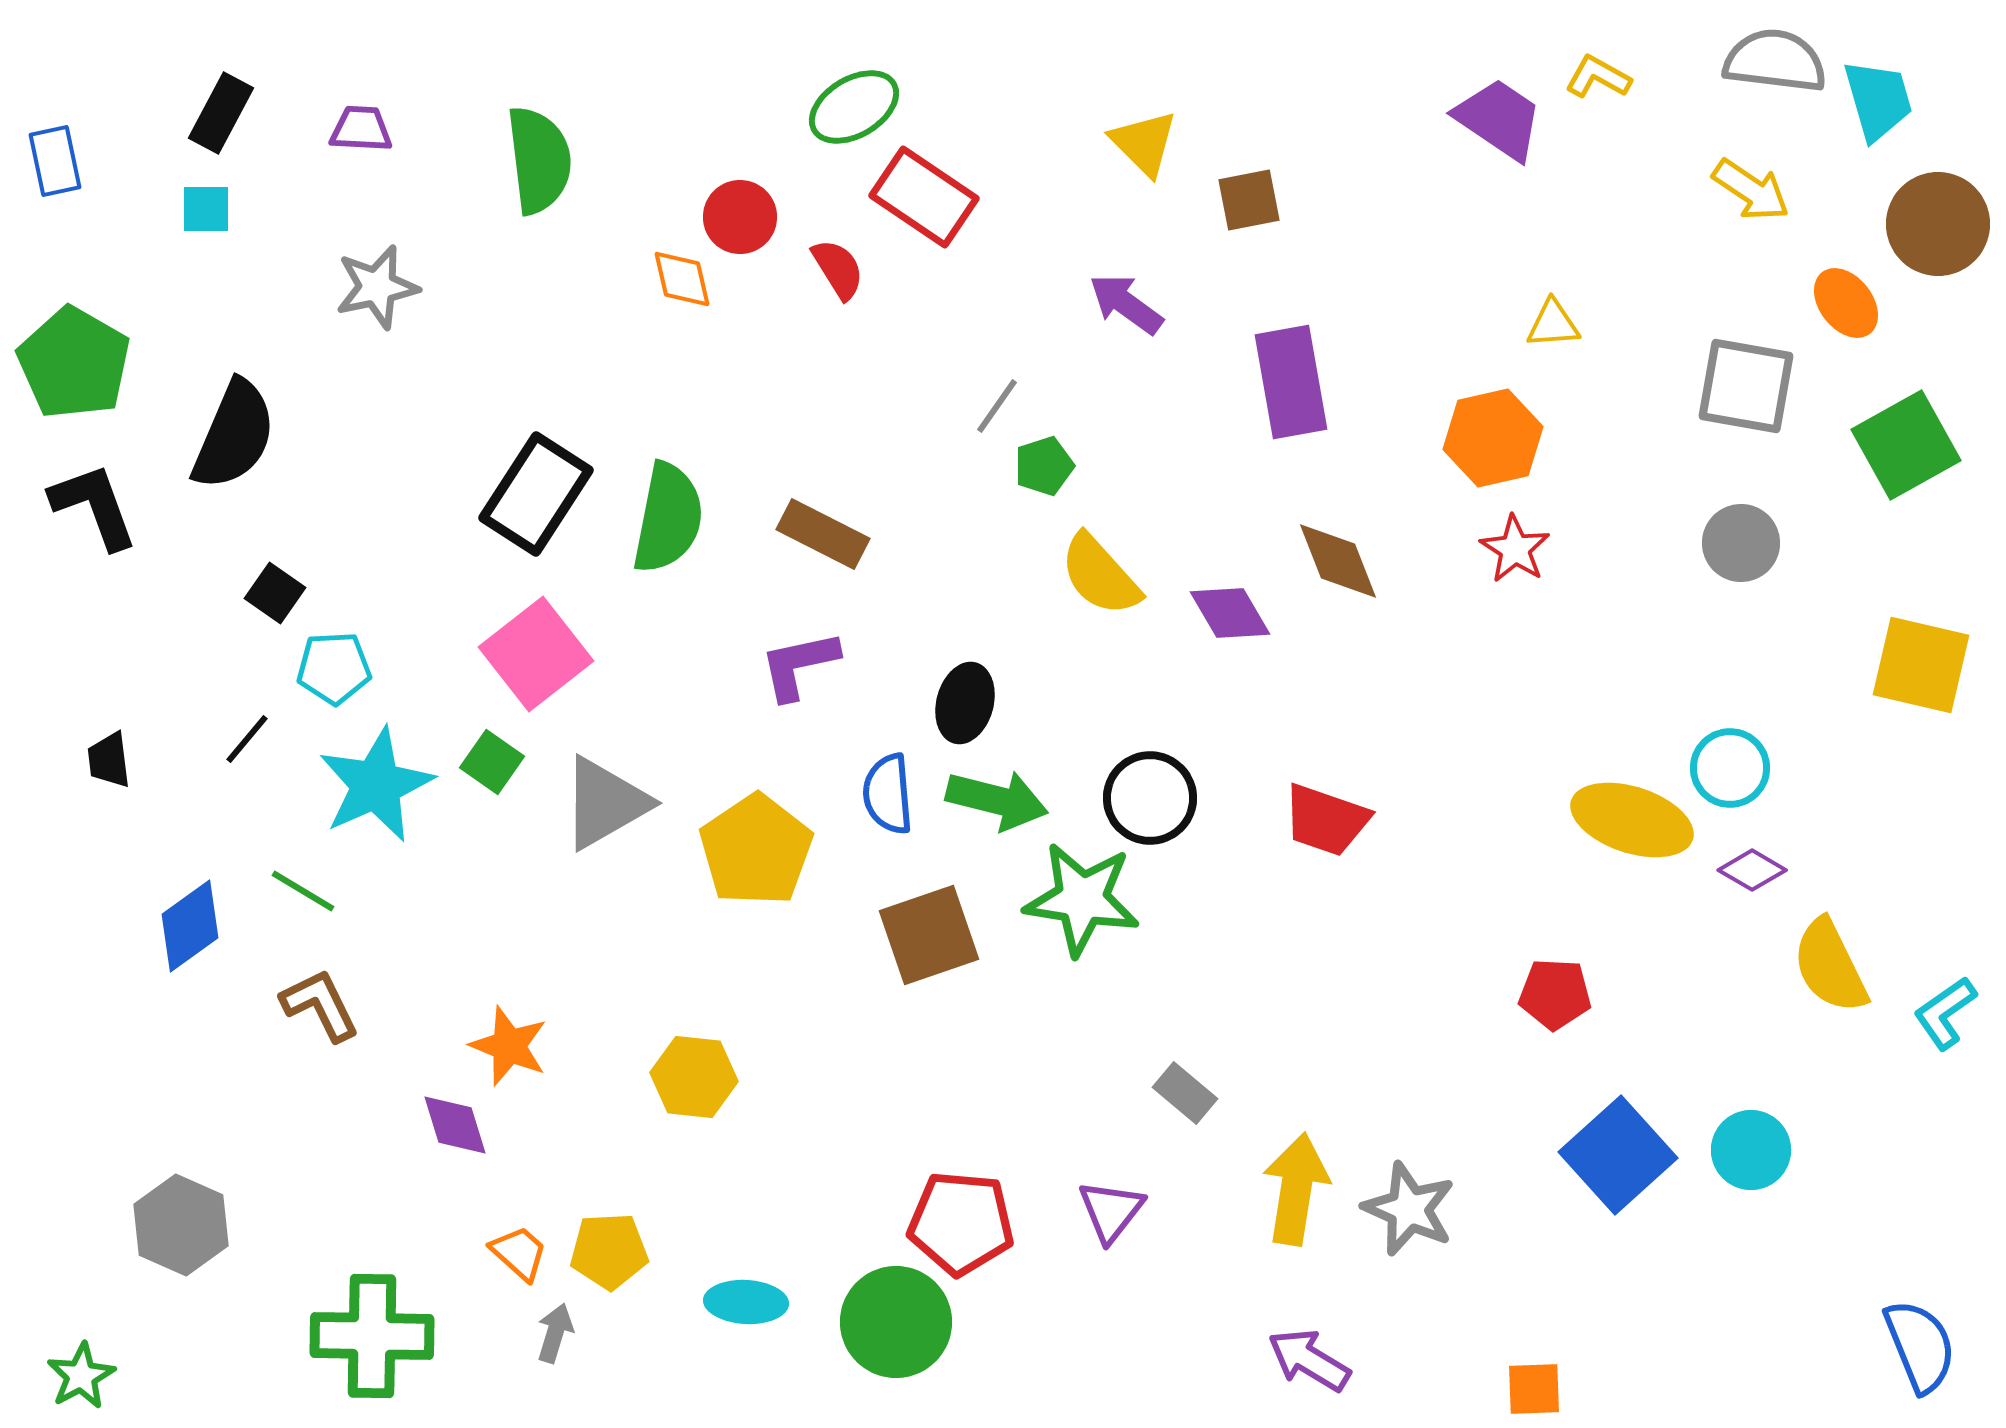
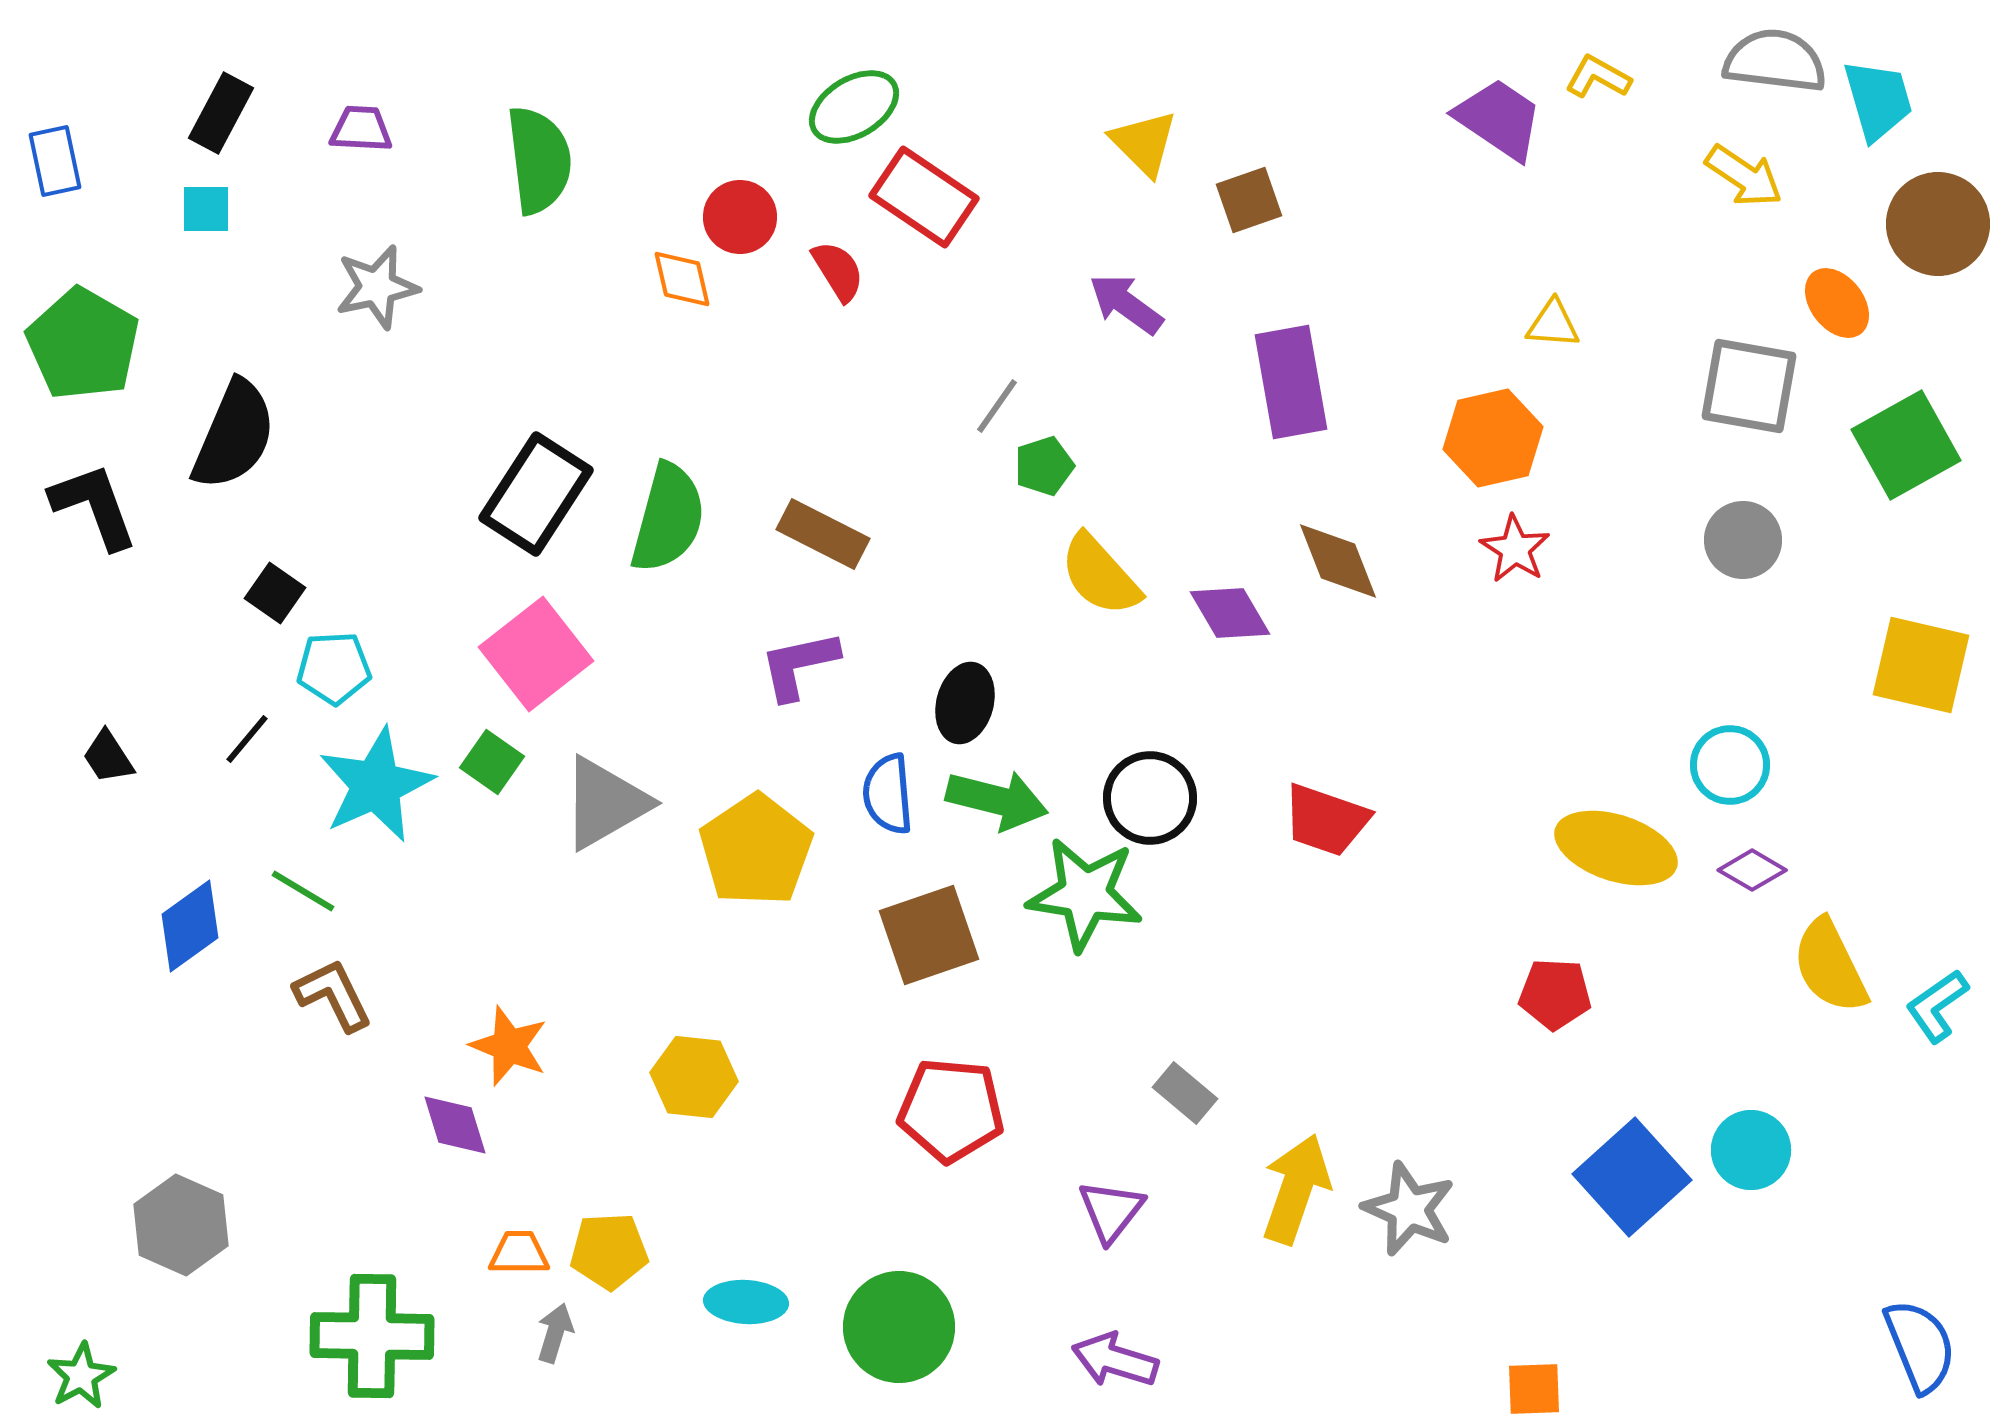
yellow arrow at (1751, 190): moved 7 px left, 14 px up
brown square at (1249, 200): rotated 8 degrees counterclockwise
red semicircle at (838, 269): moved 2 px down
orange ellipse at (1846, 303): moved 9 px left
yellow triangle at (1553, 324): rotated 8 degrees clockwise
green pentagon at (74, 363): moved 9 px right, 19 px up
gray square at (1746, 386): moved 3 px right
green semicircle at (668, 518): rotated 4 degrees clockwise
gray circle at (1741, 543): moved 2 px right, 3 px up
black trapezoid at (109, 760): moved 1 px left, 3 px up; rotated 26 degrees counterclockwise
cyan circle at (1730, 768): moved 3 px up
yellow ellipse at (1632, 820): moved 16 px left, 28 px down
green star at (1082, 899): moved 3 px right, 5 px up
brown L-shape at (320, 1005): moved 13 px right, 10 px up
cyan L-shape at (1945, 1013): moved 8 px left, 7 px up
blue square at (1618, 1155): moved 14 px right, 22 px down
yellow arrow at (1296, 1189): rotated 10 degrees clockwise
red pentagon at (961, 1223): moved 10 px left, 113 px up
orange trapezoid at (519, 1253): rotated 42 degrees counterclockwise
green circle at (896, 1322): moved 3 px right, 5 px down
purple arrow at (1309, 1360): moved 194 px left; rotated 14 degrees counterclockwise
